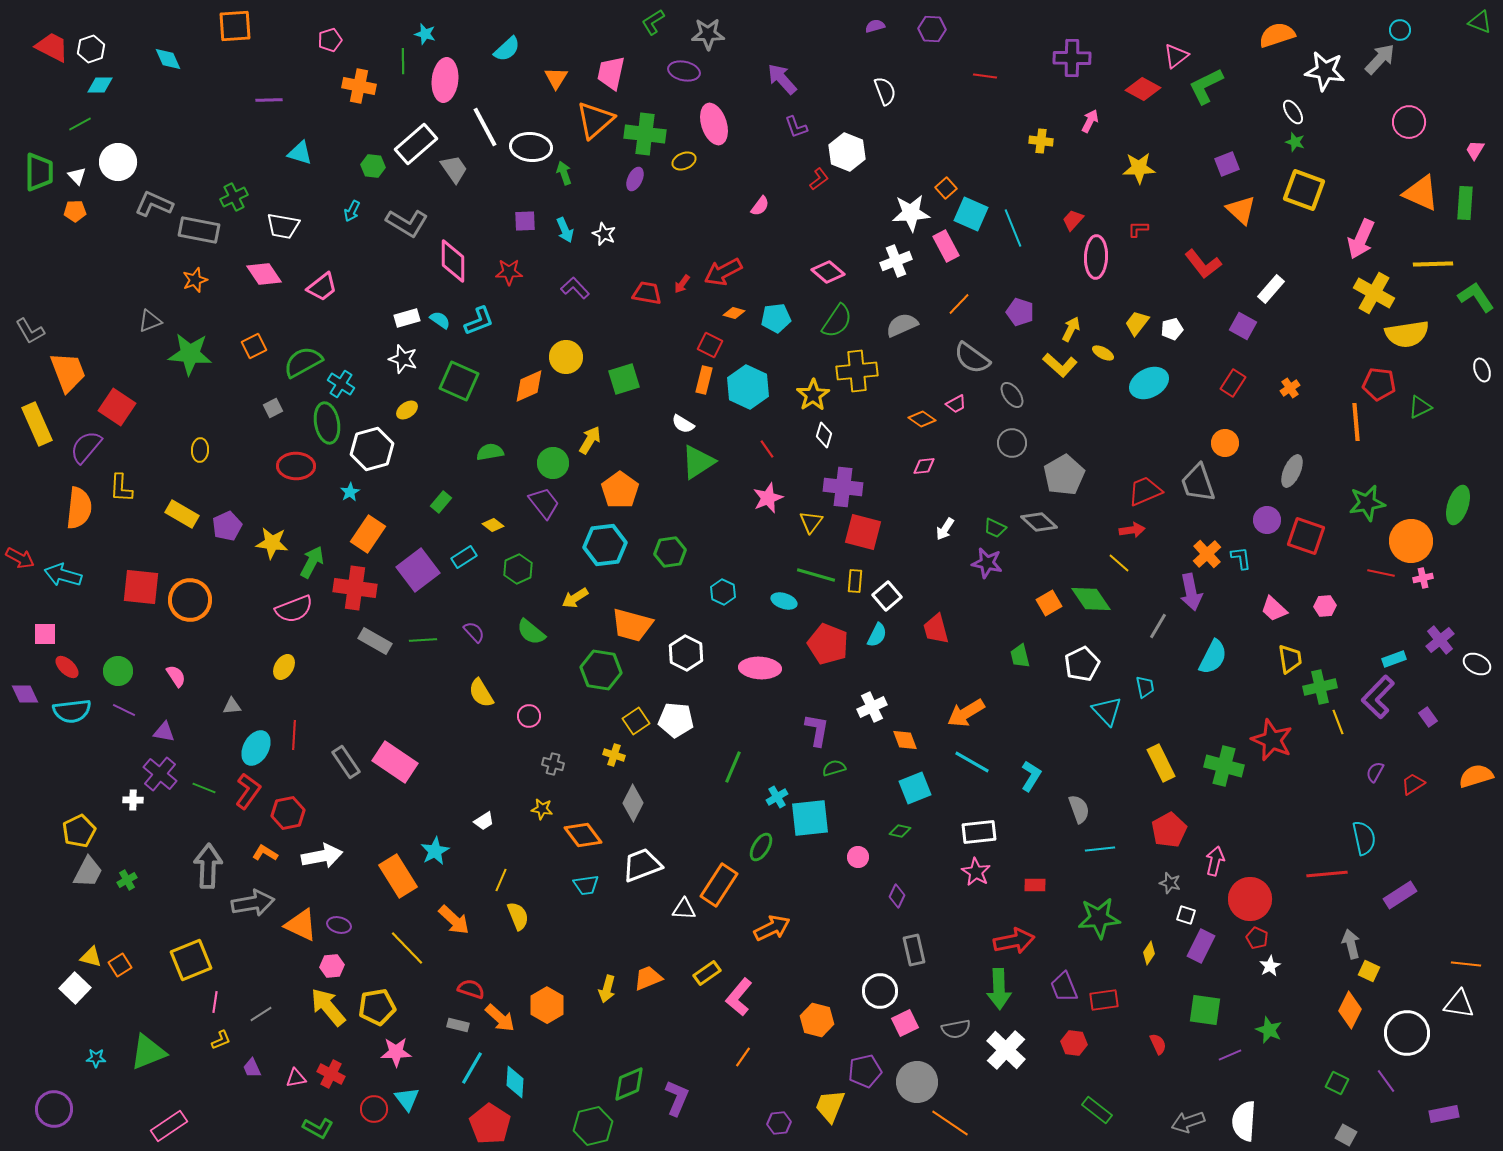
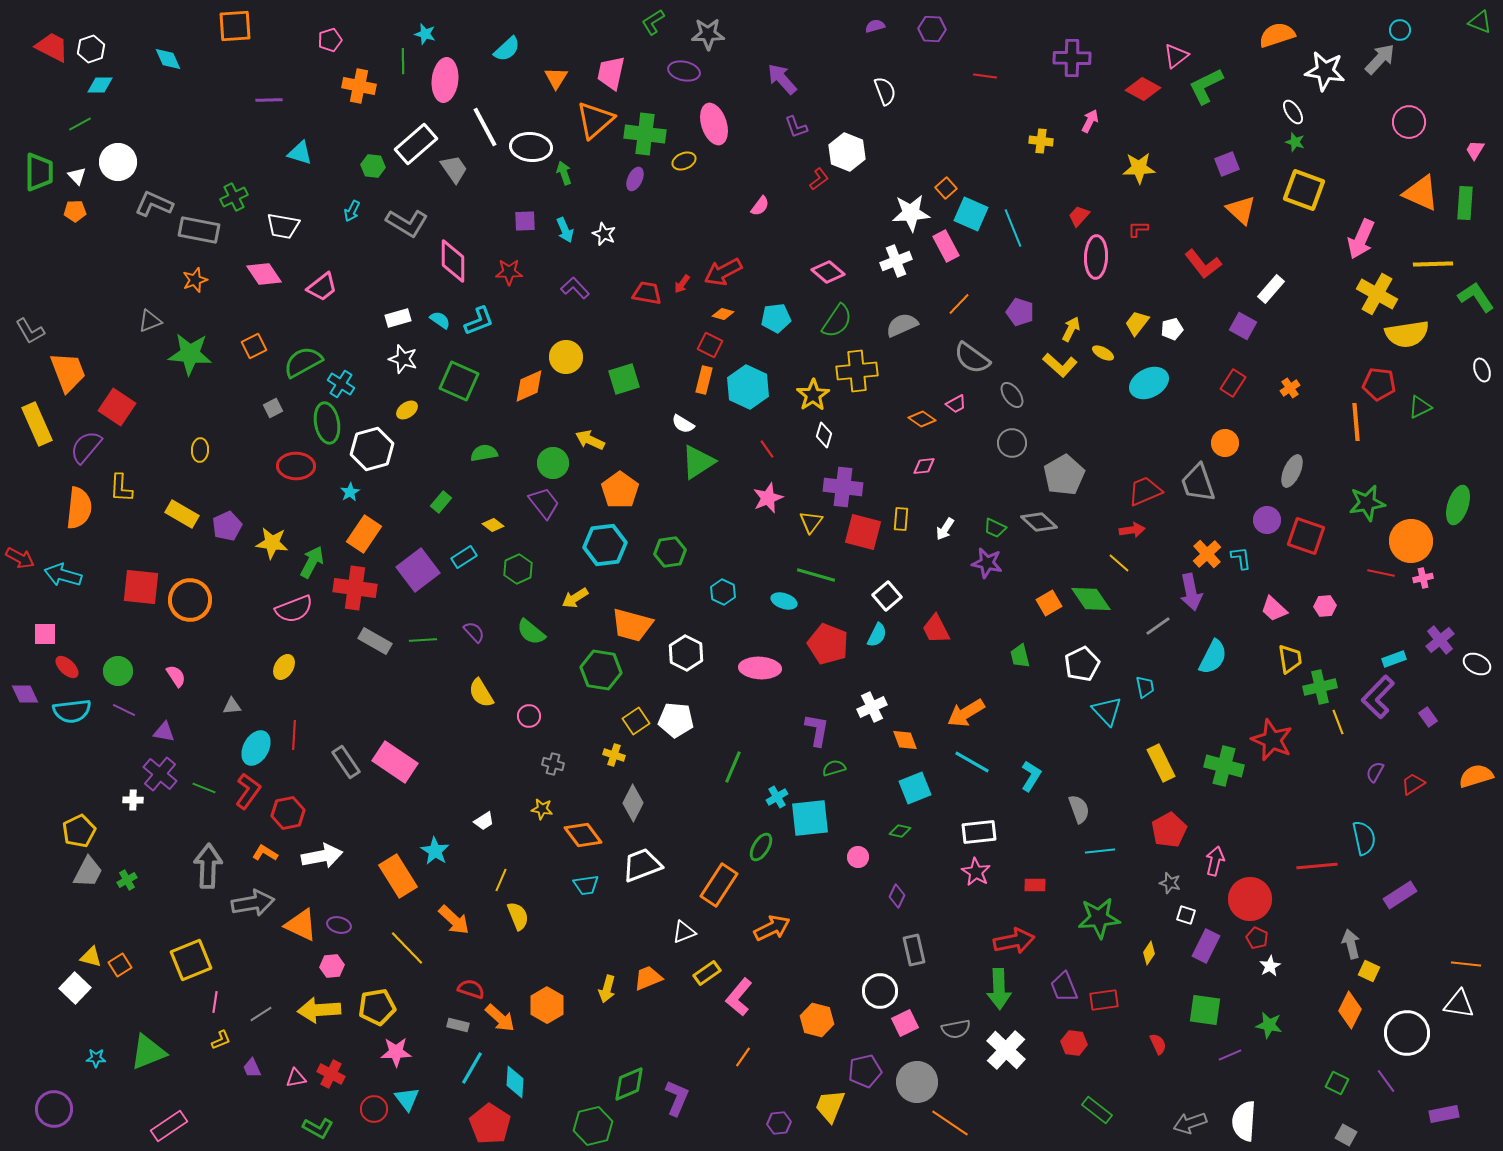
red trapezoid at (1073, 220): moved 6 px right, 4 px up
yellow cross at (1374, 293): moved 3 px right, 1 px down
orange diamond at (734, 313): moved 11 px left, 1 px down
white rectangle at (407, 318): moved 9 px left
yellow arrow at (590, 440): rotated 96 degrees counterclockwise
green semicircle at (490, 452): moved 6 px left, 1 px down
orange rectangle at (368, 534): moved 4 px left
yellow rectangle at (855, 581): moved 46 px right, 62 px up
gray line at (1158, 626): rotated 24 degrees clockwise
red trapezoid at (936, 629): rotated 12 degrees counterclockwise
cyan line at (1100, 849): moved 2 px down
cyan star at (435, 851): rotated 12 degrees counterclockwise
red line at (1327, 874): moved 10 px left, 8 px up
white triangle at (684, 909): moved 23 px down; rotated 25 degrees counterclockwise
purple rectangle at (1201, 946): moved 5 px right
yellow arrow at (328, 1007): moved 9 px left, 3 px down; rotated 54 degrees counterclockwise
green star at (1269, 1030): moved 5 px up; rotated 12 degrees counterclockwise
gray arrow at (1188, 1122): moved 2 px right, 1 px down
